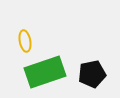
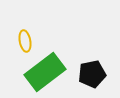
green rectangle: rotated 18 degrees counterclockwise
